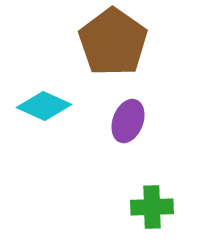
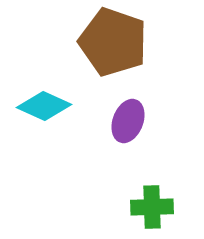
brown pentagon: rotated 16 degrees counterclockwise
